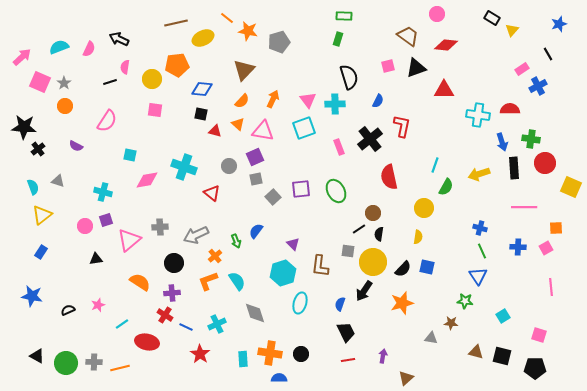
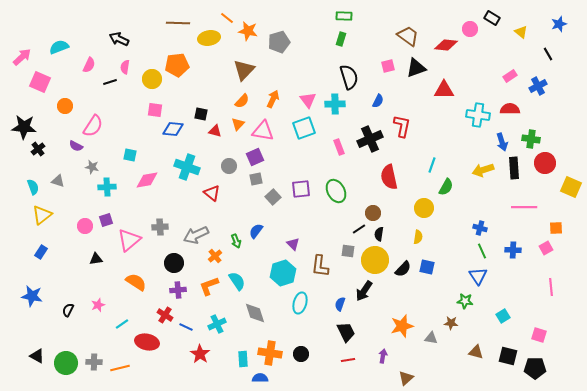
pink circle at (437, 14): moved 33 px right, 15 px down
brown line at (176, 23): moved 2 px right; rotated 15 degrees clockwise
yellow triangle at (512, 30): moved 9 px right, 2 px down; rotated 32 degrees counterclockwise
yellow ellipse at (203, 38): moved 6 px right; rotated 15 degrees clockwise
green rectangle at (338, 39): moved 3 px right
pink semicircle at (89, 49): moved 16 px down
pink rectangle at (522, 69): moved 12 px left, 7 px down
gray star at (64, 83): moved 28 px right, 84 px down; rotated 24 degrees counterclockwise
blue diamond at (202, 89): moved 29 px left, 40 px down
pink semicircle at (107, 121): moved 14 px left, 5 px down
orange triangle at (238, 124): rotated 32 degrees clockwise
black cross at (370, 139): rotated 15 degrees clockwise
cyan line at (435, 165): moved 3 px left
cyan cross at (184, 167): moved 3 px right
yellow arrow at (479, 174): moved 4 px right, 4 px up
cyan cross at (103, 192): moved 4 px right, 5 px up; rotated 18 degrees counterclockwise
blue cross at (518, 247): moved 5 px left, 3 px down
yellow circle at (373, 262): moved 2 px right, 2 px up
orange L-shape at (208, 281): moved 1 px right, 5 px down
orange semicircle at (140, 282): moved 4 px left
purple cross at (172, 293): moved 6 px right, 3 px up
orange star at (402, 303): moved 23 px down
black semicircle at (68, 310): rotated 40 degrees counterclockwise
black square at (502, 356): moved 6 px right
blue semicircle at (279, 378): moved 19 px left
